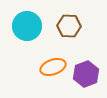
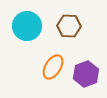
orange ellipse: rotated 40 degrees counterclockwise
